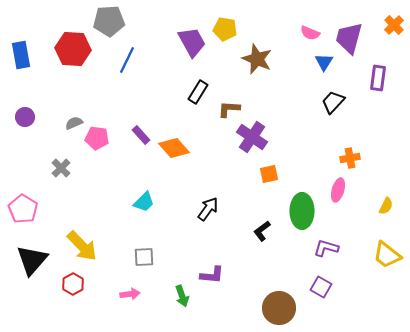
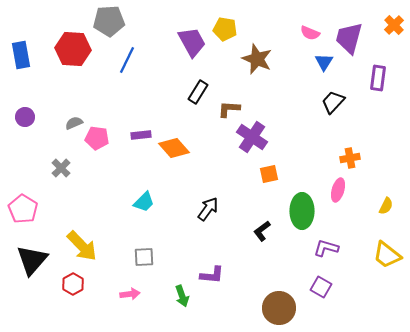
purple rectangle at (141, 135): rotated 54 degrees counterclockwise
